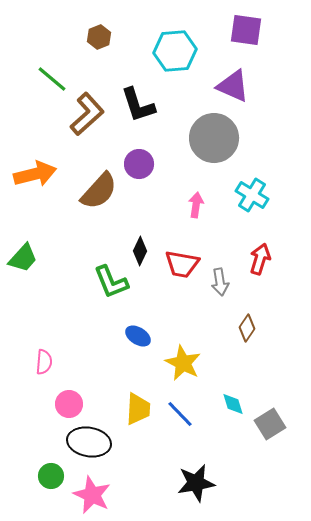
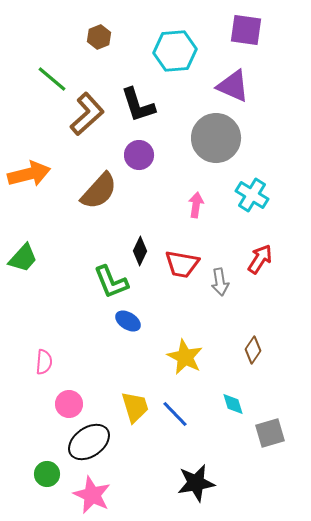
gray circle: moved 2 px right
purple circle: moved 9 px up
orange arrow: moved 6 px left
red arrow: rotated 16 degrees clockwise
brown diamond: moved 6 px right, 22 px down
blue ellipse: moved 10 px left, 15 px up
yellow star: moved 2 px right, 6 px up
yellow trapezoid: moved 3 px left, 2 px up; rotated 20 degrees counterclockwise
blue line: moved 5 px left
gray square: moved 9 px down; rotated 16 degrees clockwise
black ellipse: rotated 45 degrees counterclockwise
green circle: moved 4 px left, 2 px up
